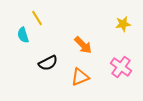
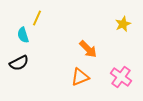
yellow line: rotated 56 degrees clockwise
yellow star: rotated 14 degrees counterclockwise
orange arrow: moved 5 px right, 4 px down
black semicircle: moved 29 px left
pink cross: moved 10 px down
